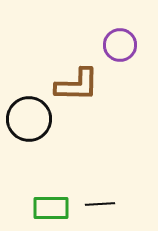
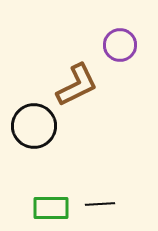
brown L-shape: rotated 27 degrees counterclockwise
black circle: moved 5 px right, 7 px down
